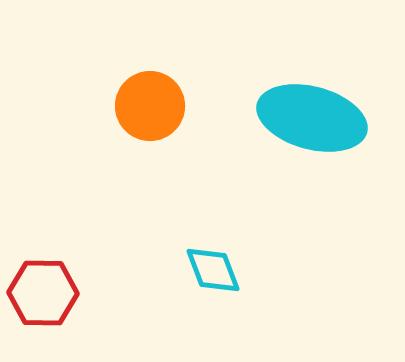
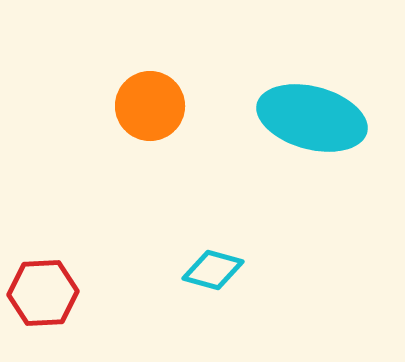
cyan diamond: rotated 54 degrees counterclockwise
red hexagon: rotated 4 degrees counterclockwise
